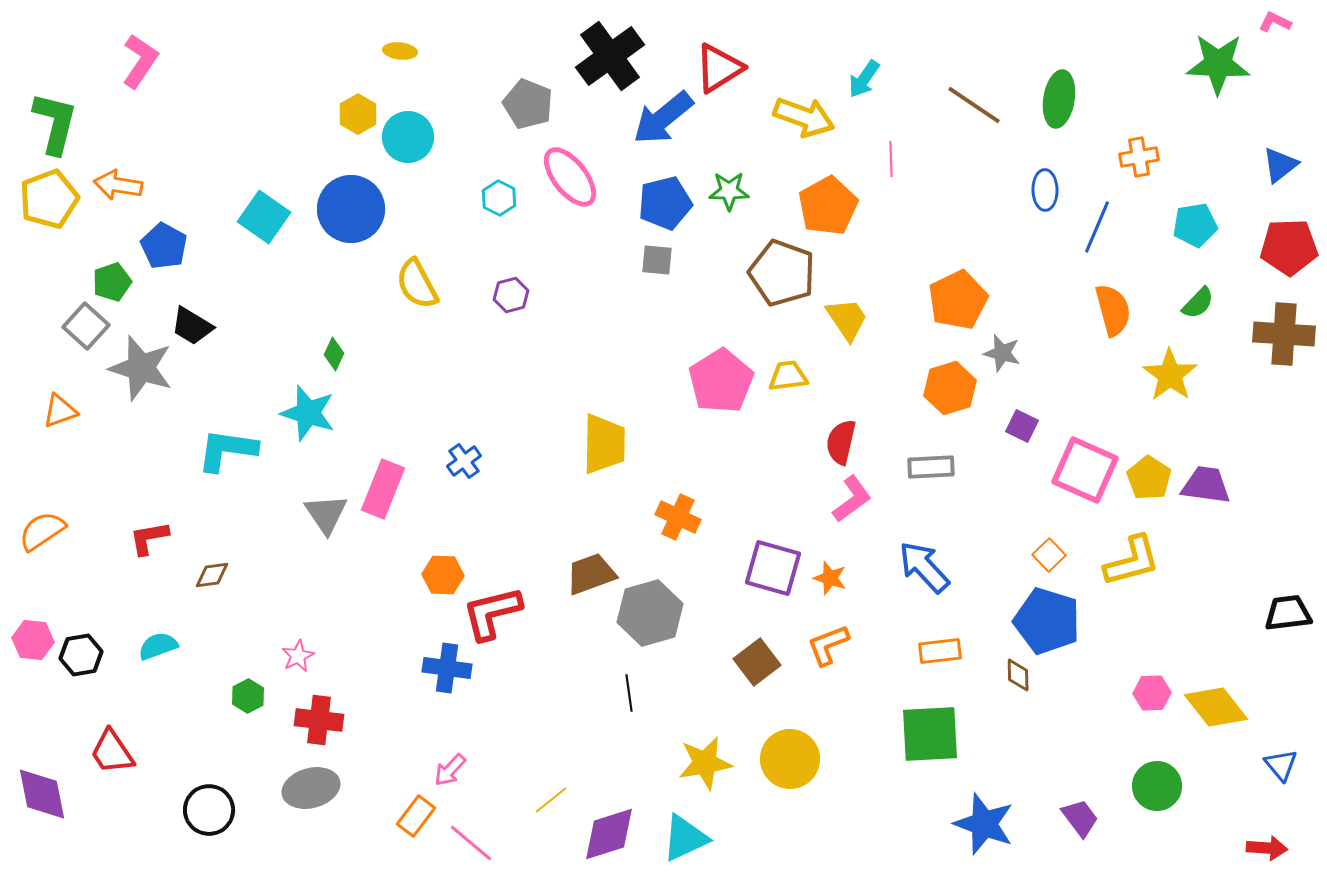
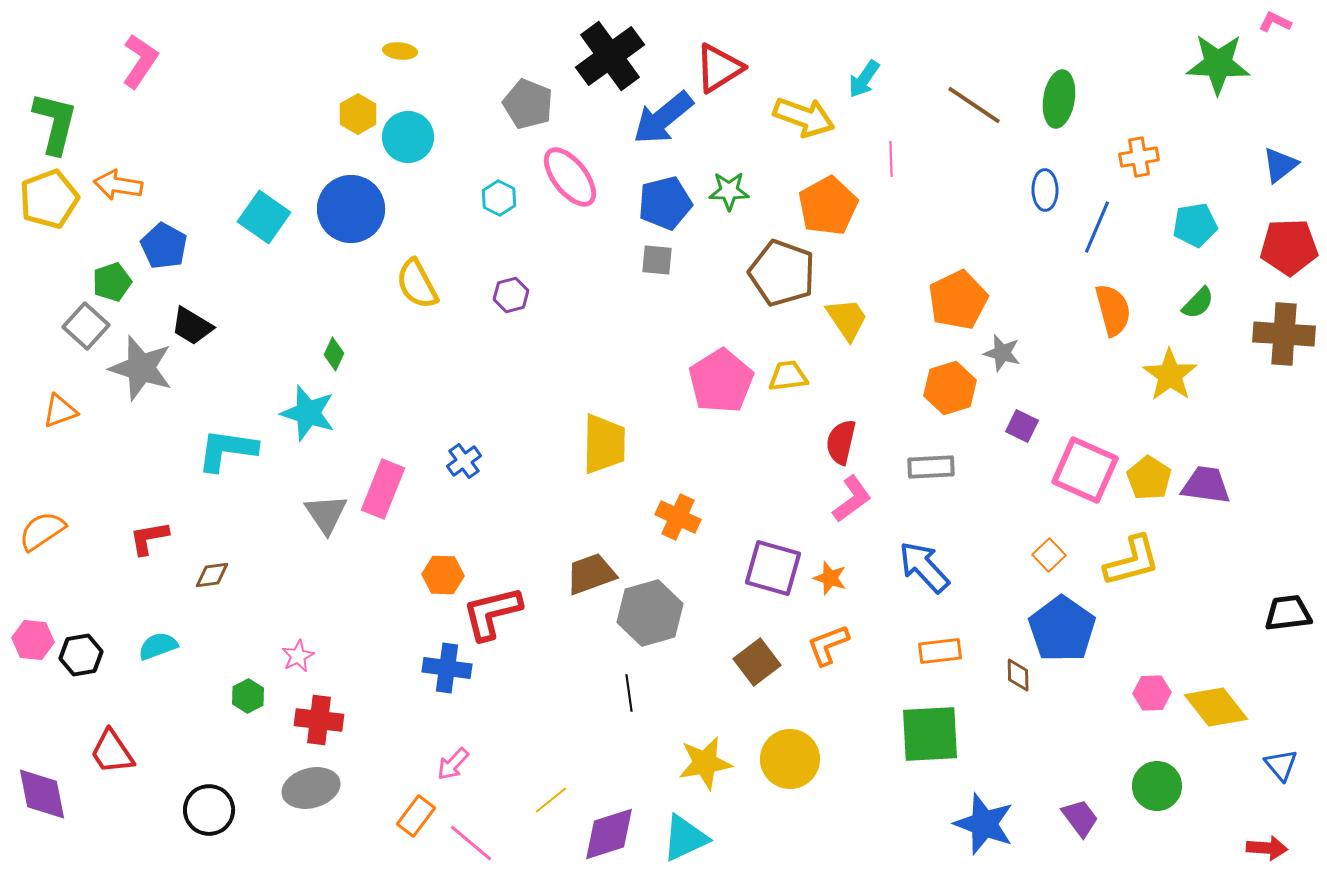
blue pentagon at (1047, 621): moved 15 px right, 8 px down; rotated 18 degrees clockwise
pink arrow at (450, 770): moved 3 px right, 6 px up
